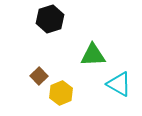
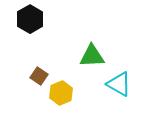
black hexagon: moved 20 px left; rotated 12 degrees counterclockwise
green triangle: moved 1 px left, 1 px down
brown square: rotated 12 degrees counterclockwise
